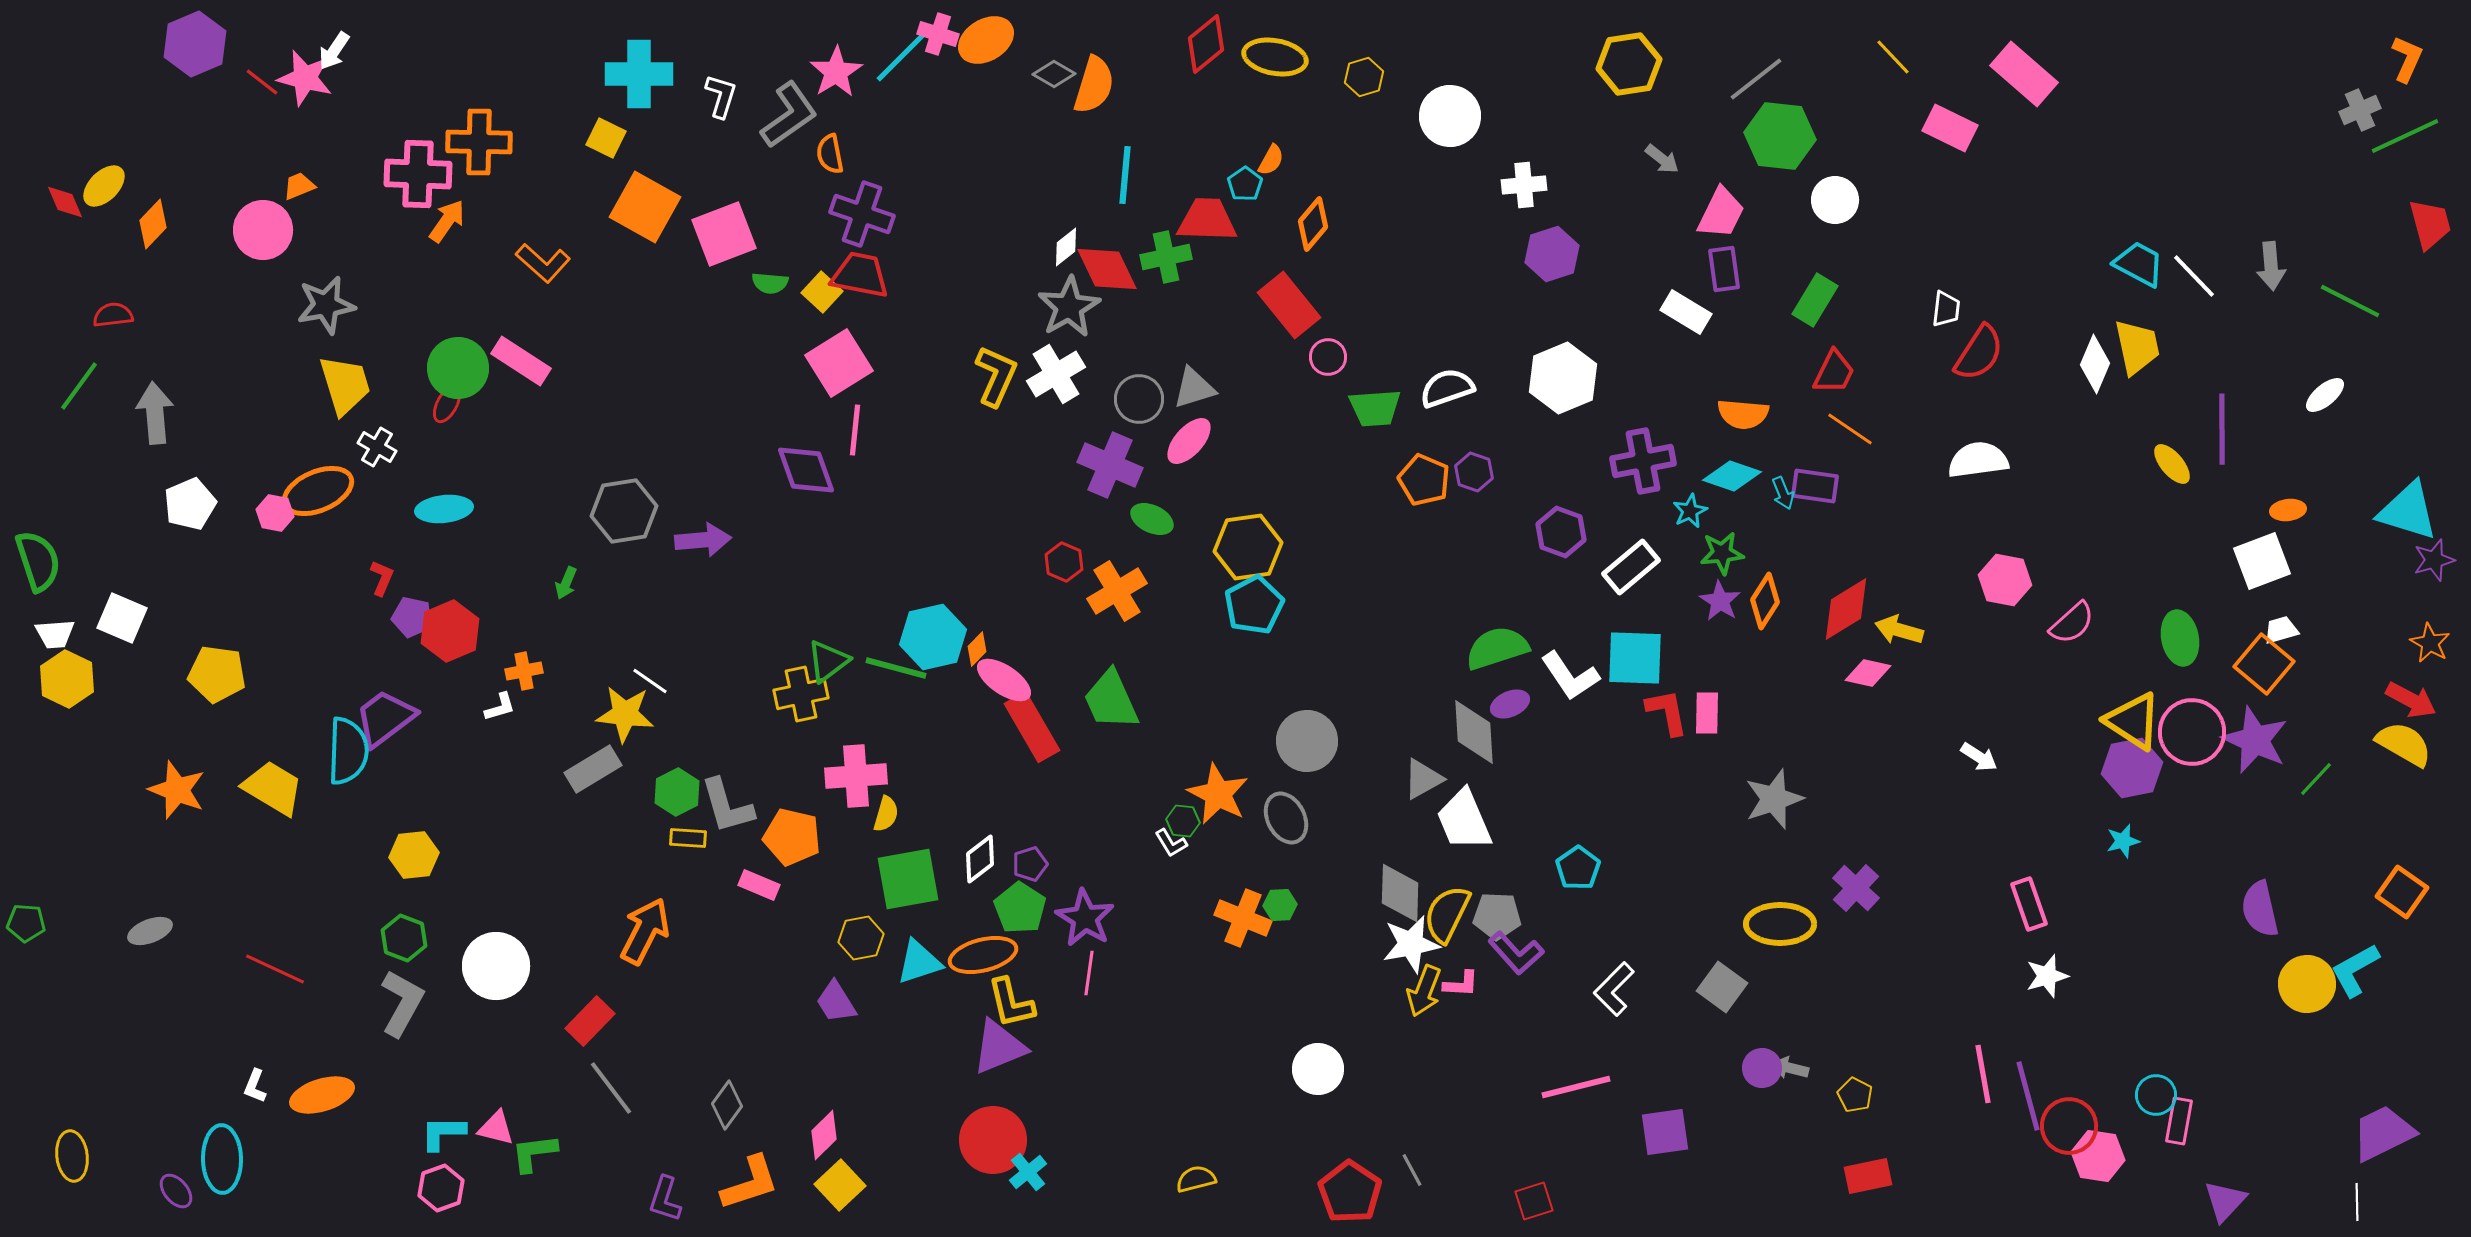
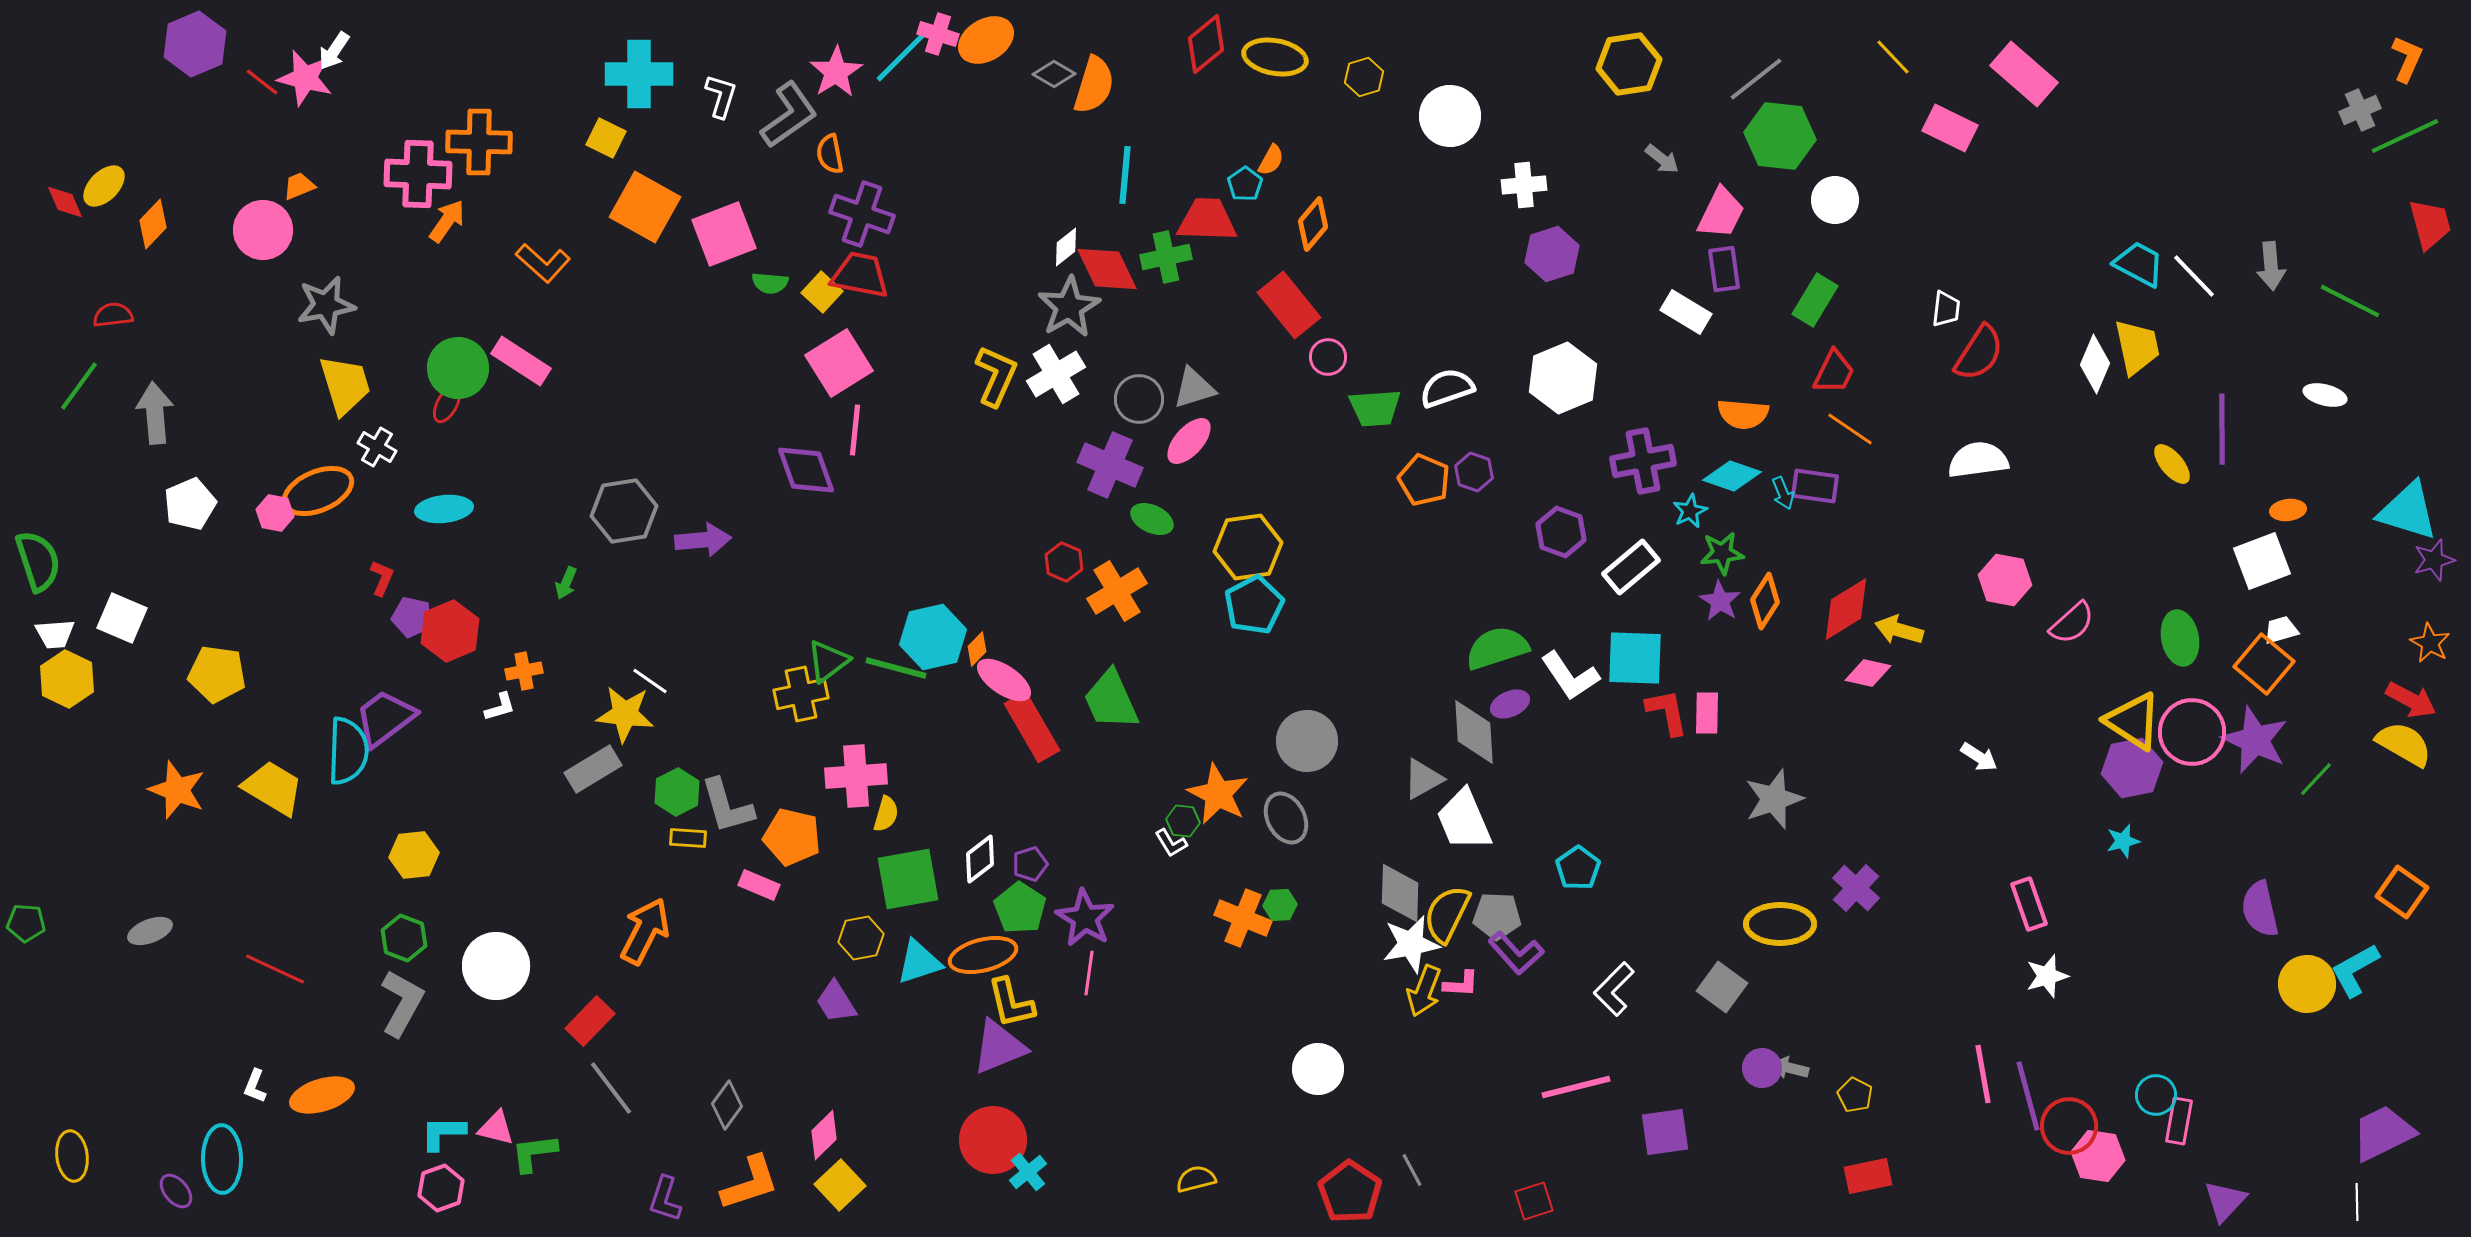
white ellipse at (2325, 395): rotated 54 degrees clockwise
